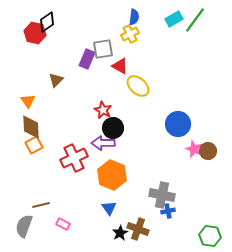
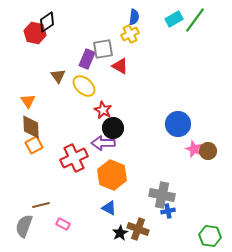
brown triangle: moved 2 px right, 4 px up; rotated 21 degrees counterclockwise
yellow ellipse: moved 54 px left
blue triangle: rotated 28 degrees counterclockwise
